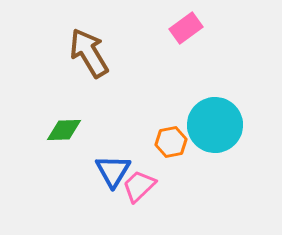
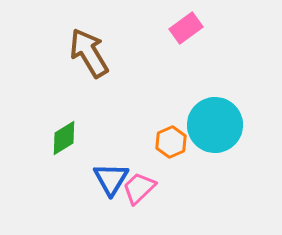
green diamond: moved 8 px down; rotated 30 degrees counterclockwise
orange hexagon: rotated 12 degrees counterclockwise
blue triangle: moved 2 px left, 8 px down
pink trapezoid: moved 2 px down
